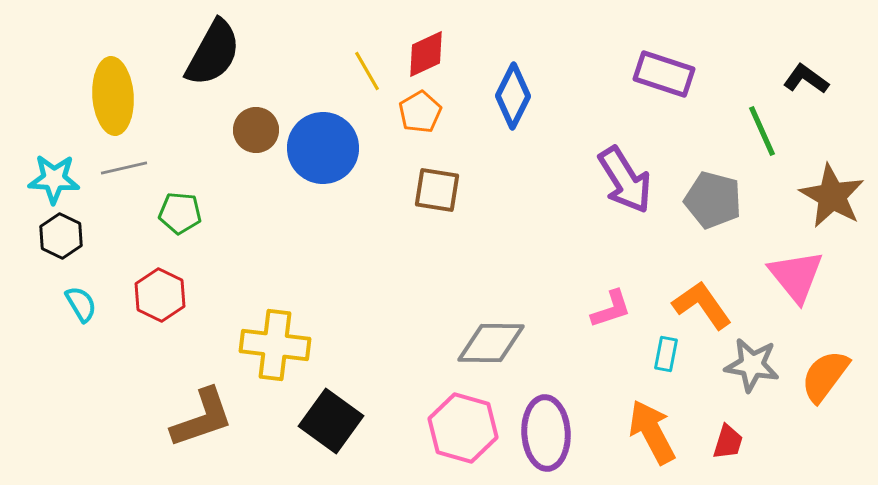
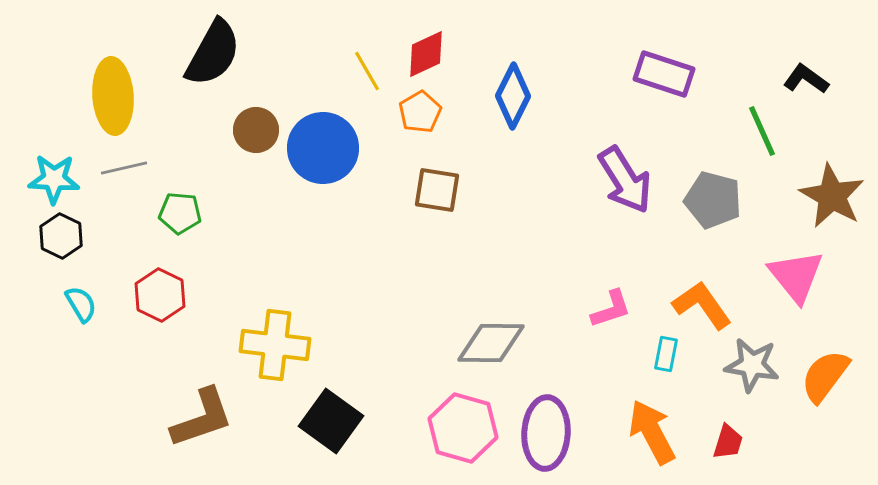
purple ellipse: rotated 6 degrees clockwise
